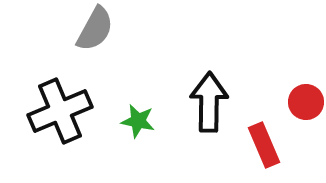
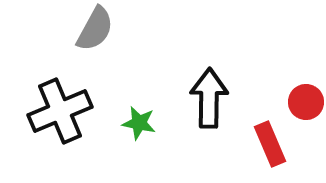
black arrow: moved 4 px up
green star: moved 1 px right, 2 px down
red rectangle: moved 6 px right, 1 px up
